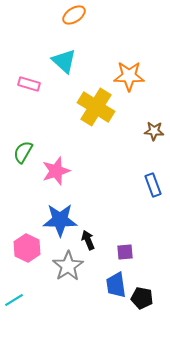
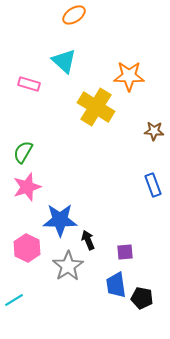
pink star: moved 29 px left, 16 px down
